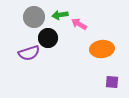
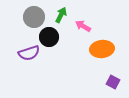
green arrow: moved 1 px right; rotated 126 degrees clockwise
pink arrow: moved 4 px right, 2 px down
black circle: moved 1 px right, 1 px up
purple square: moved 1 px right; rotated 24 degrees clockwise
